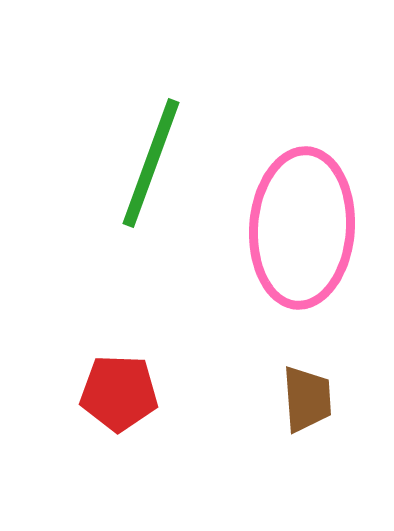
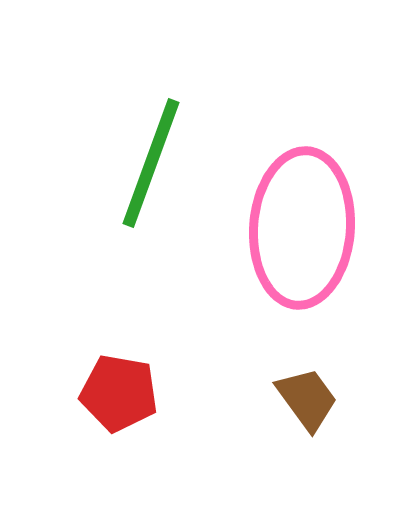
red pentagon: rotated 8 degrees clockwise
brown trapezoid: rotated 32 degrees counterclockwise
